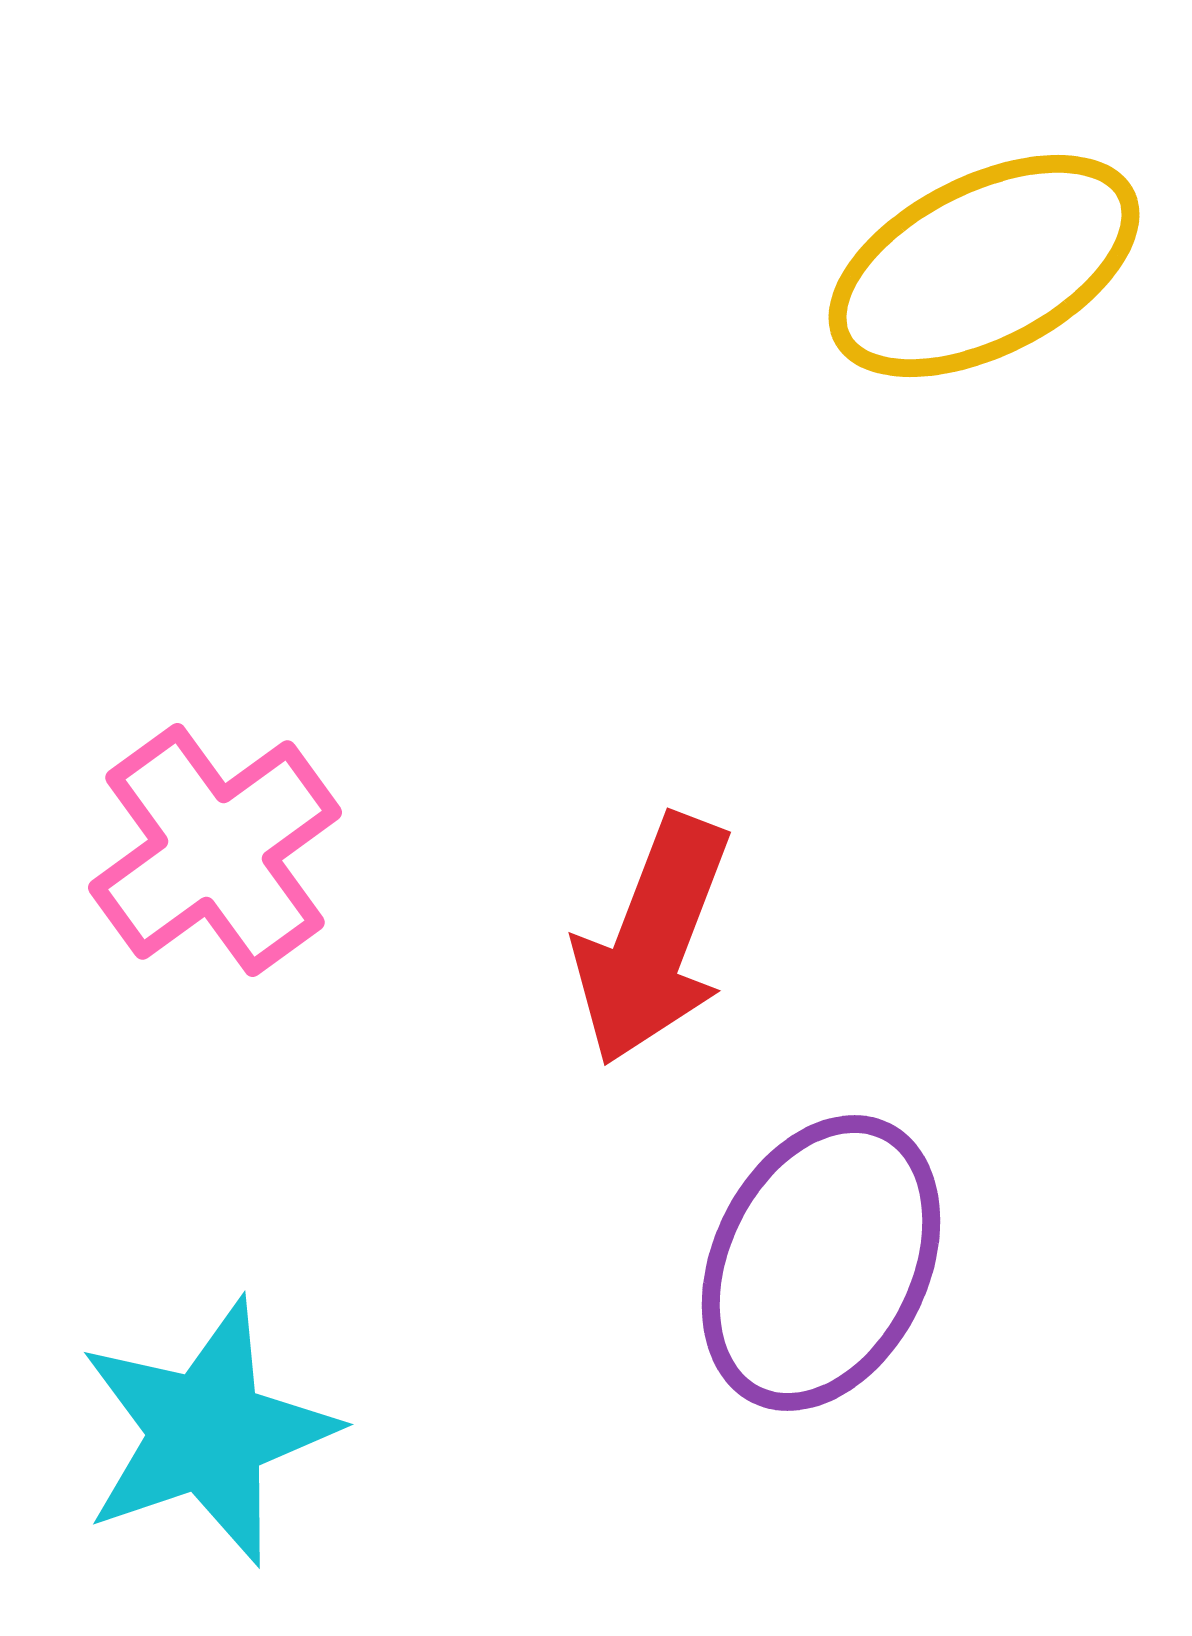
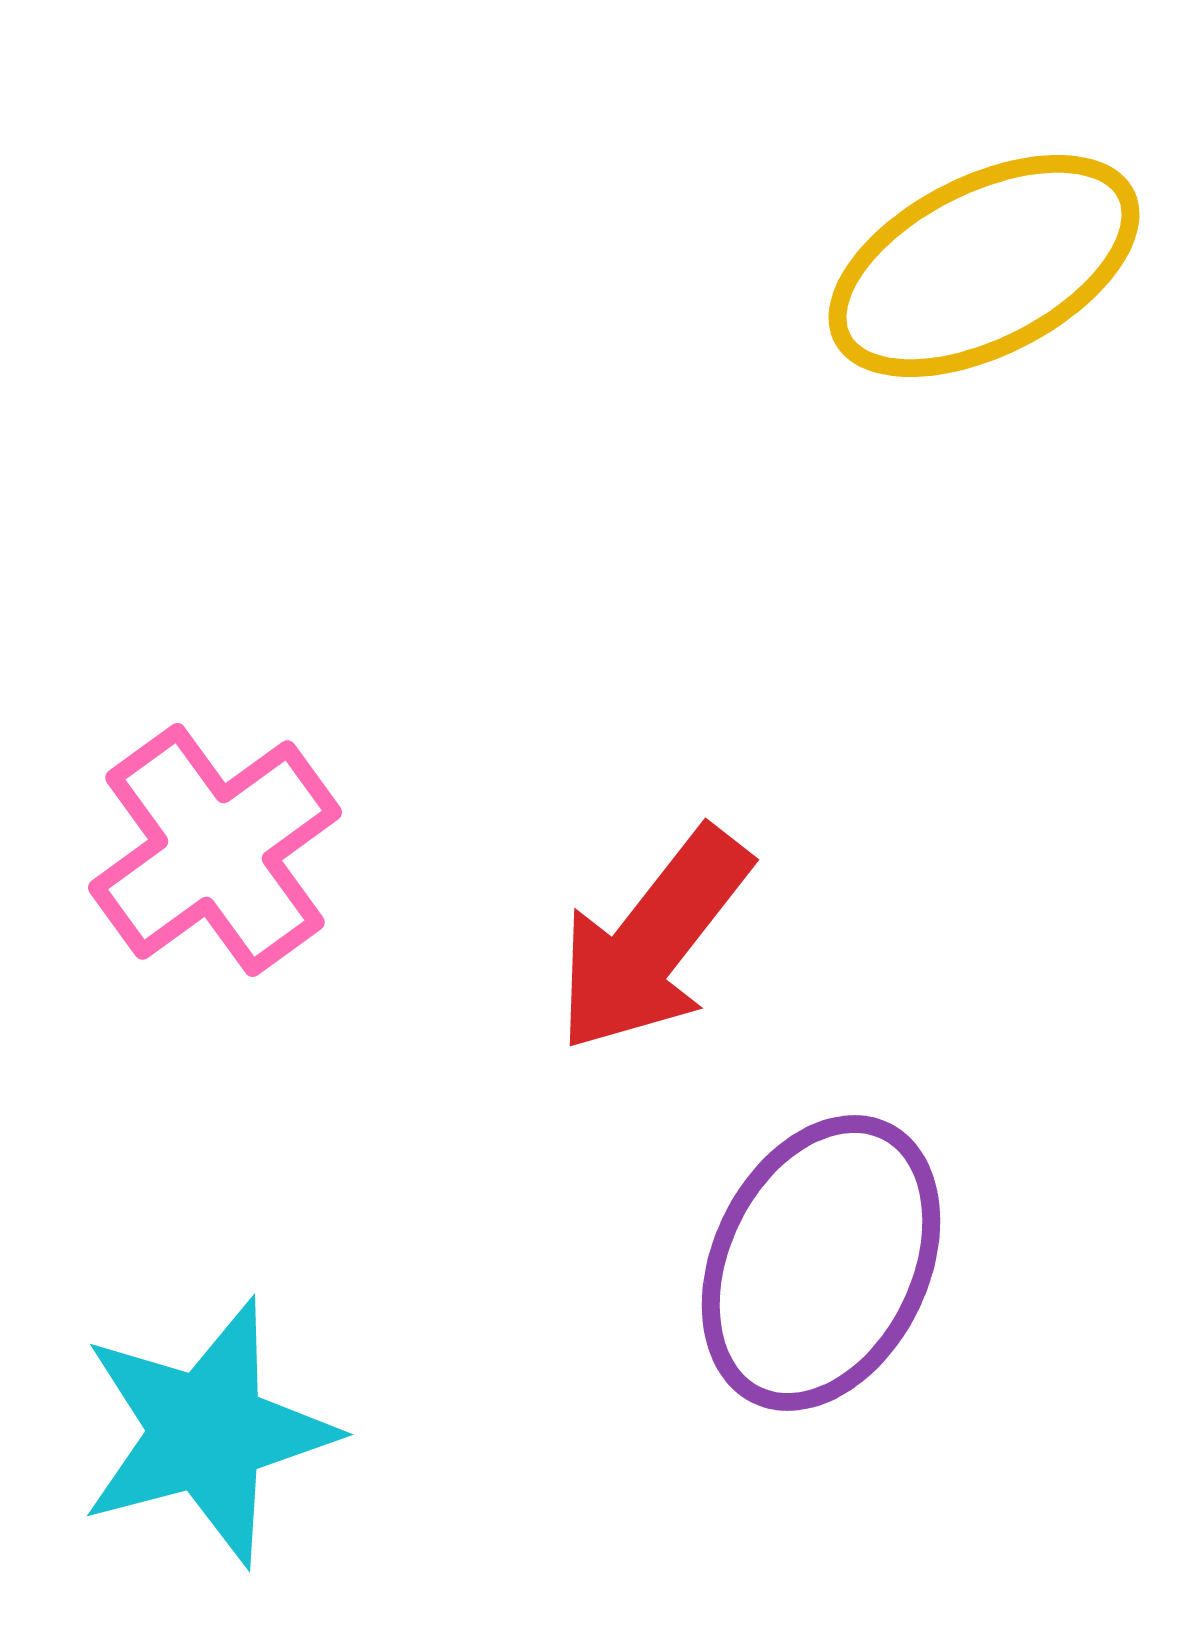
red arrow: rotated 17 degrees clockwise
cyan star: rotated 4 degrees clockwise
